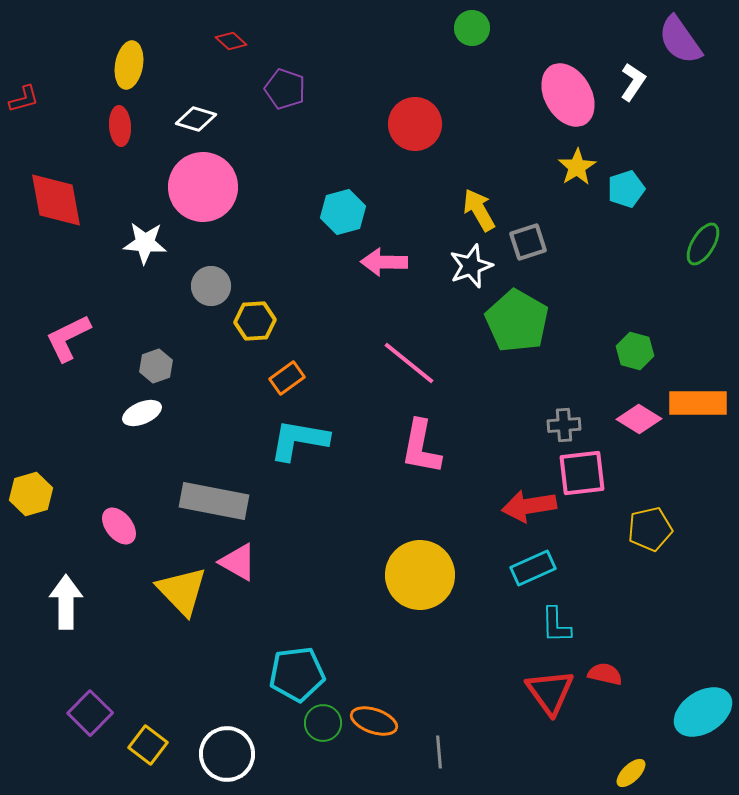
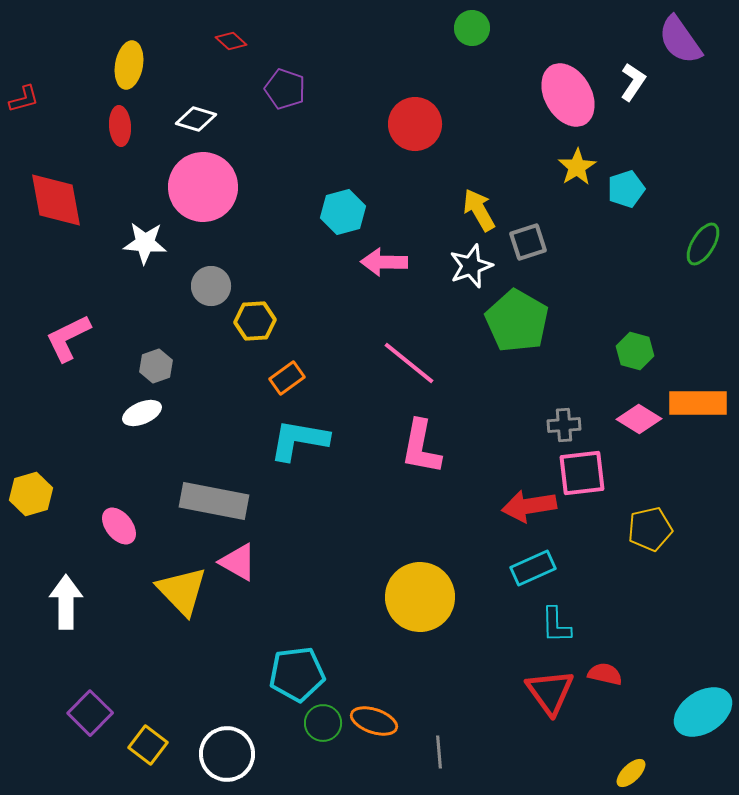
yellow circle at (420, 575): moved 22 px down
